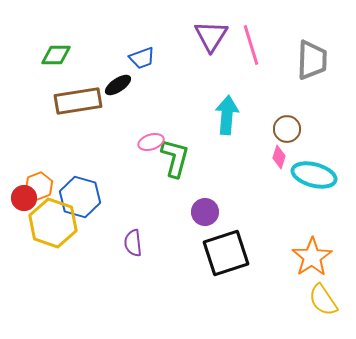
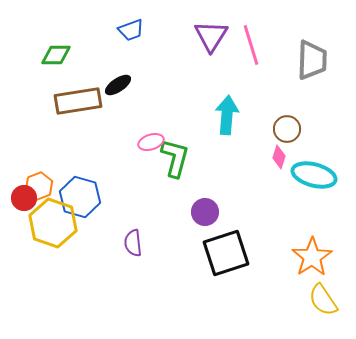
blue trapezoid: moved 11 px left, 28 px up
